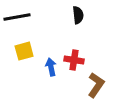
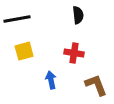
black line: moved 2 px down
red cross: moved 7 px up
blue arrow: moved 13 px down
brown L-shape: rotated 55 degrees counterclockwise
